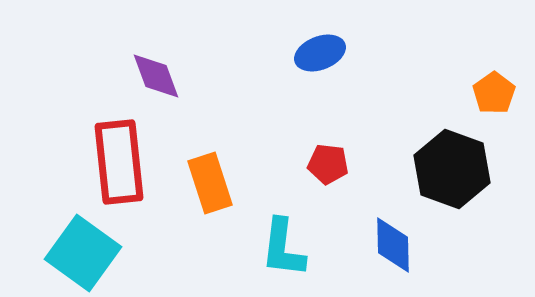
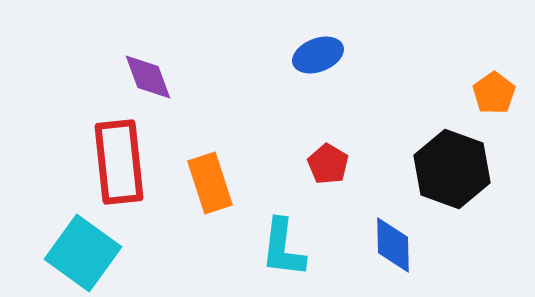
blue ellipse: moved 2 px left, 2 px down
purple diamond: moved 8 px left, 1 px down
red pentagon: rotated 24 degrees clockwise
